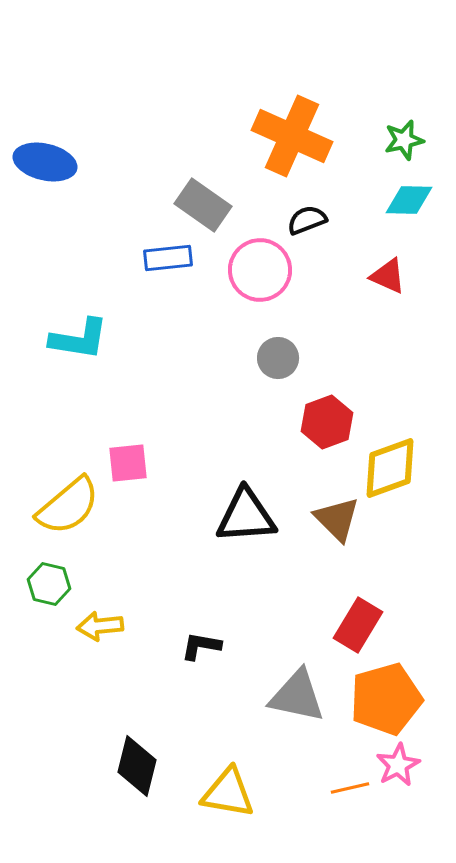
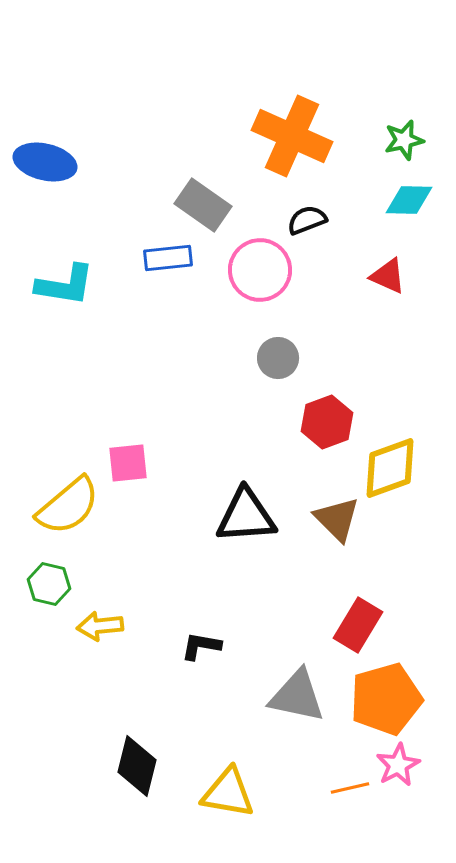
cyan L-shape: moved 14 px left, 54 px up
